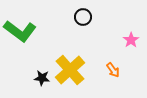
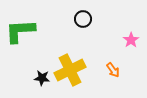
black circle: moved 2 px down
green L-shape: rotated 140 degrees clockwise
yellow cross: rotated 16 degrees clockwise
